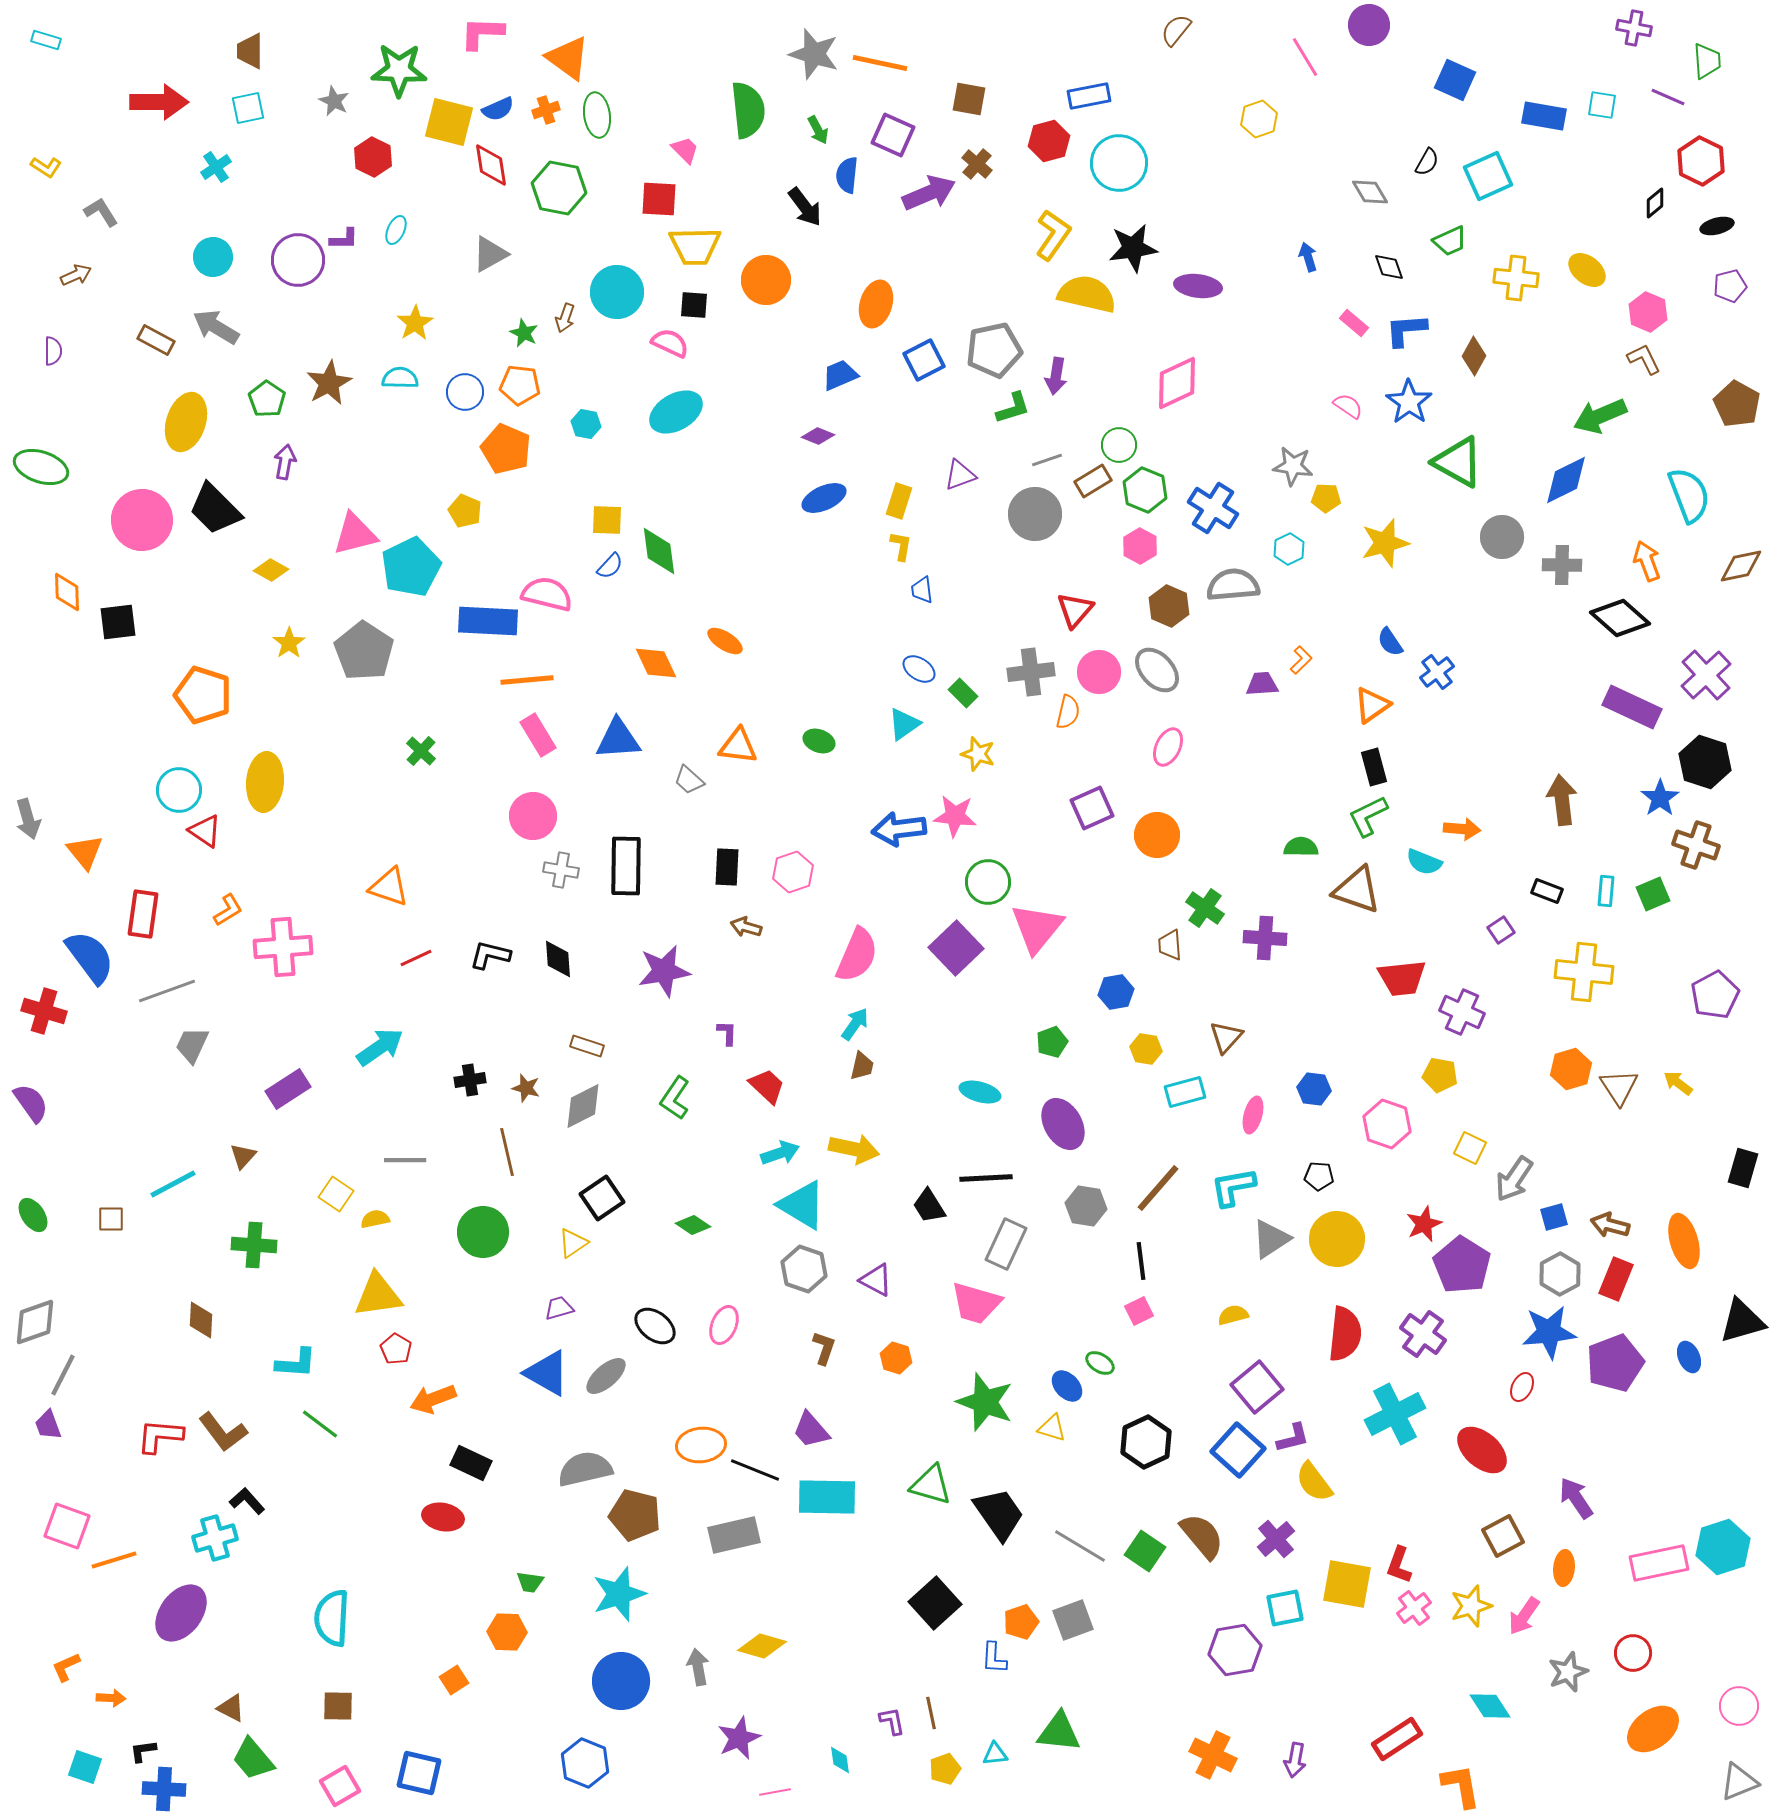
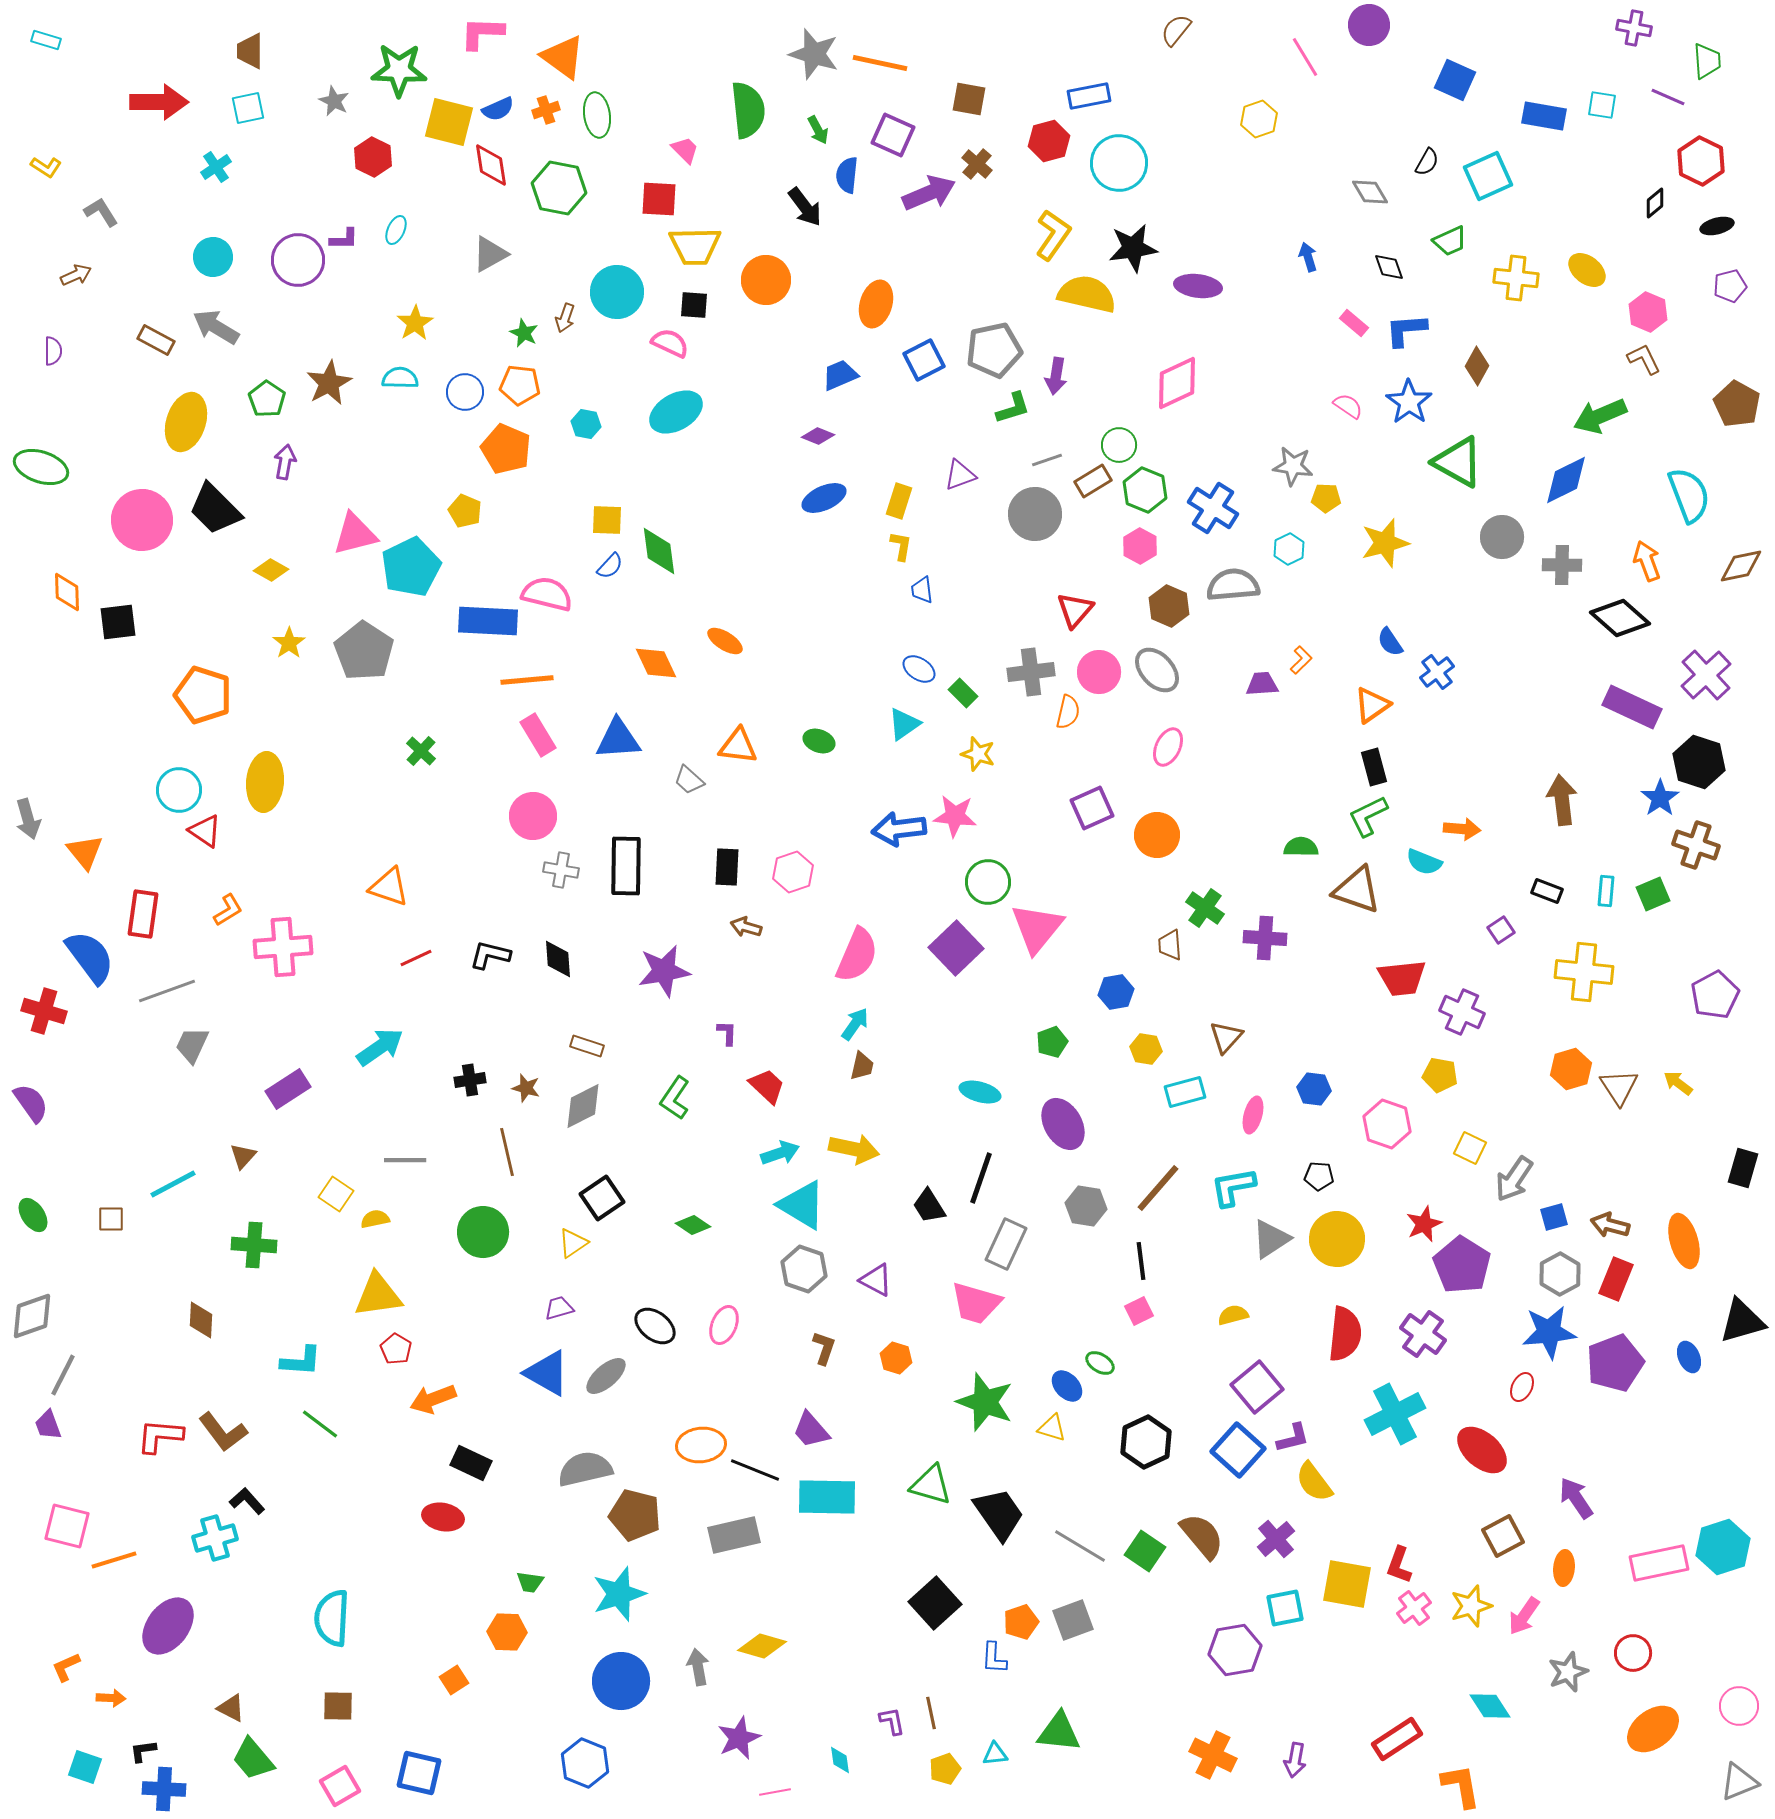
orange triangle at (568, 58): moved 5 px left, 1 px up
brown diamond at (1474, 356): moved 3 px right, 10 px down
black hexagon at (1705, 762): moved 6 px left
black line at (986, 1178): moved 5 px left; rotated 68 degrees counterclockwise
gray diamond at (35, 1322): moved 3 px left, 6 px up
cyan L-shape at (296, 1363): moved 5 px right, 2 px up
pink square at (67, 1526): rotated 6 degrees counterclockwise
purple ellipse at (181, 1613): moved 13 px left, 13 px down
